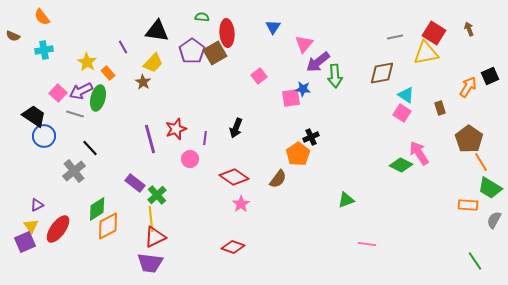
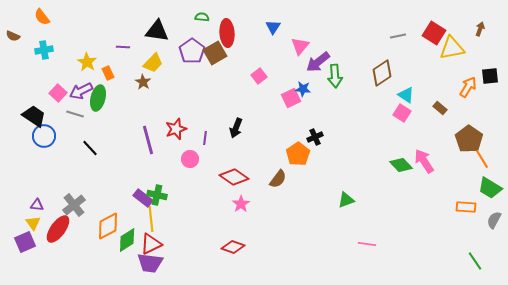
brown arrow at (469, 29): moved 11 px right; rotated 40 degrees clockwise
gray line at (395, 37): moved 3 px right, 1 px up
pink triangle at (304, 44): moved 4 px left, 2 px down
purple line at (123, 47): rotated 56 degrees counterclockwise
yellow triangle at (426, 53): moved 26 px right, 5 px up
orange rectangle at (108, 73): rotated 16 degrees clockwise
brown diamond at (382, 73): rotated 24 degrees counterclockwise
black square at (490, 76): rotated 18 degrees clockwise
pink square at (291, 98): rotated 18 degrees counterclockwise
brown rectangle at (440, 108): rotated 32 degrees counterclockwise
black cross at (311, 137): moved 4 px right
purple line at (150, 139): moved 2 px left, 1 px down
pink arrow at (419, 153): moved 5 px right, 8 px down
orange line at (481, 162): moved 1 px right, 3 px up
green diamond at (401, 165): rotated 20 degrees clockwise
gray cross at (74, 171): moved 34 px down
purple rectangle at (135, 183): moved 8 px right, 15 px down
green cross at (157, 195): rotated 36 degrees counterclockwise
purple triangle at (37, 205): rotated 32 degrees clockwise
orange rectangle at (468, 205): moved 2 px left, 2 px down
green diamond at (97, 209): moved 30 px right, 31 px down
yellow triangle at (31, 226): moved 2 px right, 3 px up
red triangle at (155, 237): moved 4 px left, 7 px down
